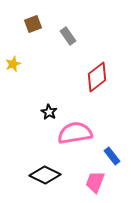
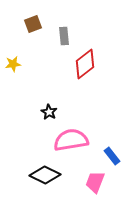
gray rectangle: moved 4 px left; rotated 30 degrees clockwise
yellow star: rotated 14 degrees clockwise
red diamond: moved 12 px left, 13 px up
pink semicircle: moved 4 px left, 7 px down
